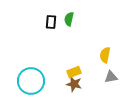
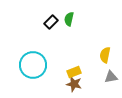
black rectangle: rotated 40 degrees clockwise
cyan circle: moved 2 px right, 16 px up
